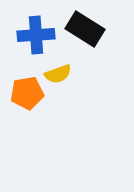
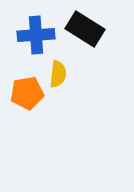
yellow semicircle: rotated 64 degrees counterclockwise
